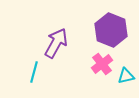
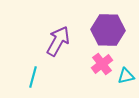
purple hexagon: moved 3 px left; rotated 20 degrees counterclockwise
purple arrow: moved 2 px right, 2 px up
cyan line: moved 1 px left, 5 px down
